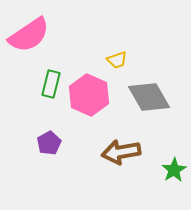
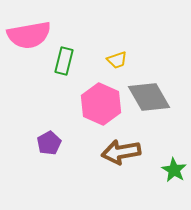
pink semicircle: rotated 24 degrees clockwise
green rectangle: moved 13 px right, 23 px up
pink hexagon: moved 12 px right, 9 px down
green star: rotated 10 degrees counterclockwise
